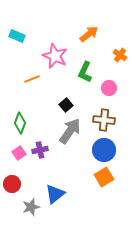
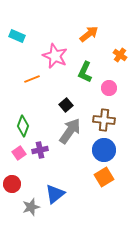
green diamond: moved 3 px right, 3 px down
